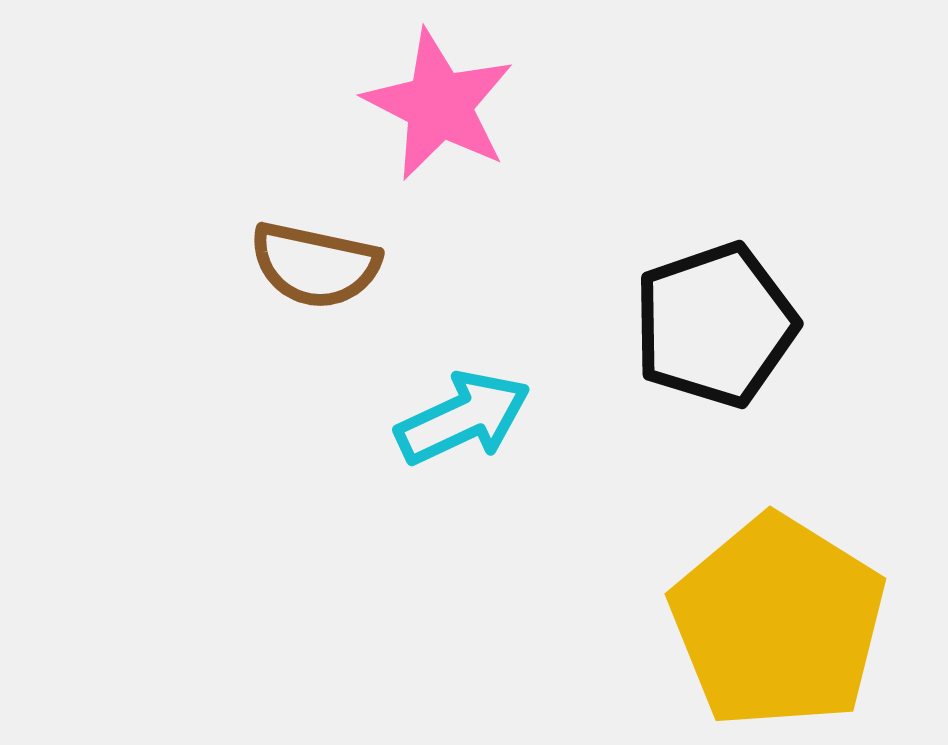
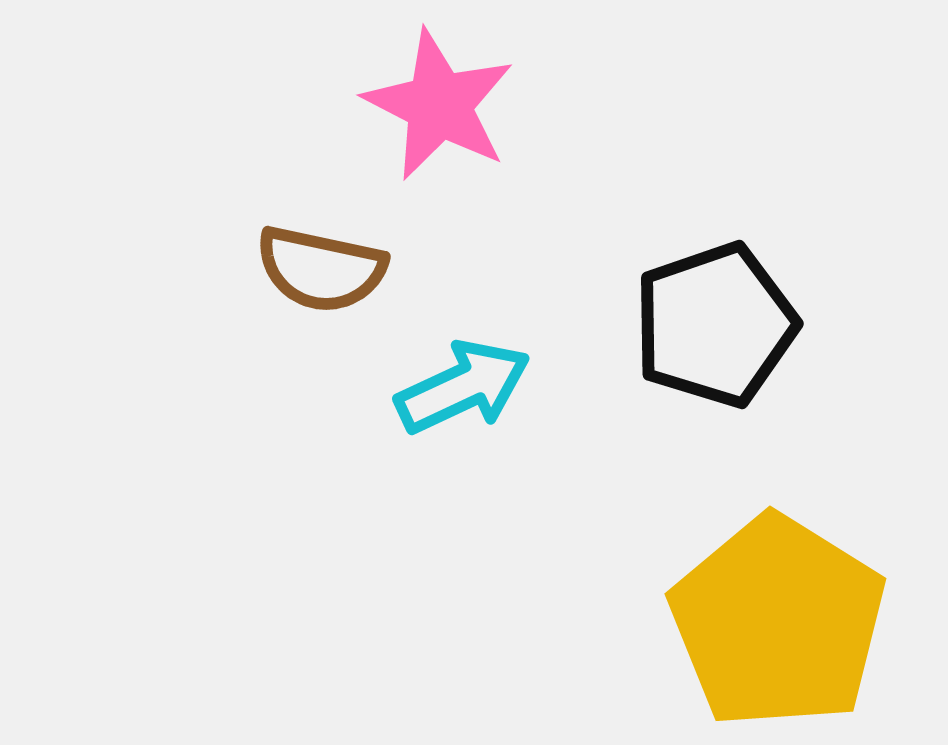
brown semicircle: moved 6 px right, 4 px down
cyan arrow: moved 31 px up
